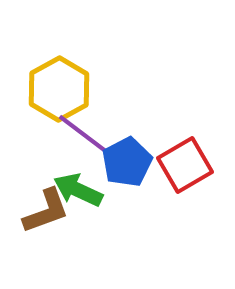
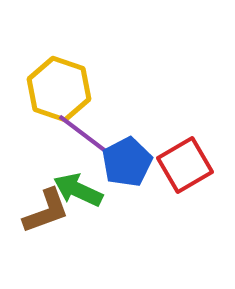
yellow hexagon: rotated 12 degrees counterclockwise
